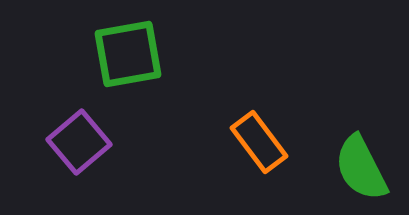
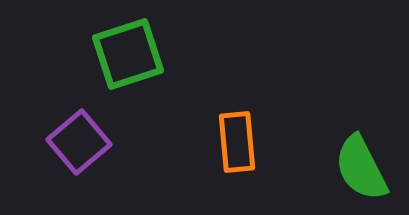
green square: rotated 8 degrees counterclockwise
orange rectangle: moved 22 px left; rotated 32 degrees clockwise
